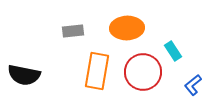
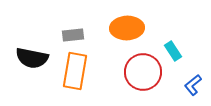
gray rectangle: moved 4 px down
orange rectangle: moved 22 px left
black semicircle: moved 8 px right, 17 px up
